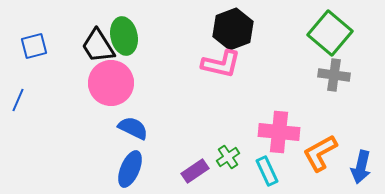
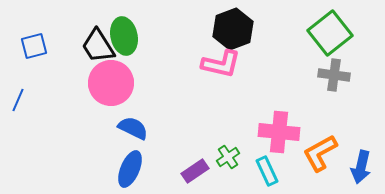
green square: rotated 12 degrees clockwise
